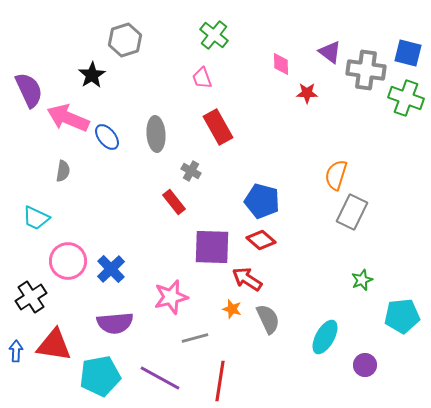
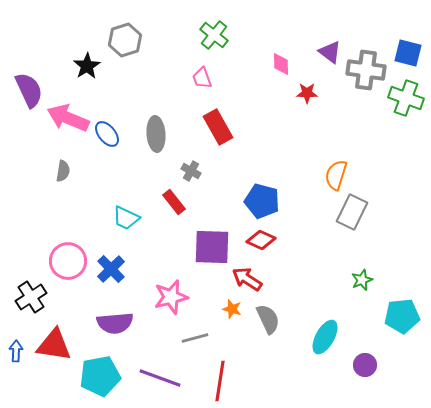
black star at (92, 75): moved 5 px left, 9 px up
blue ellipse at (107, 137): moved 3 px up
cyan trapezoid at (36, 218): moved 90 px right
red diamond at (261, 240): rotated 16 degrees counterclockwise
purple line at (160, 378): rotated 9 degrees counterclockwise
